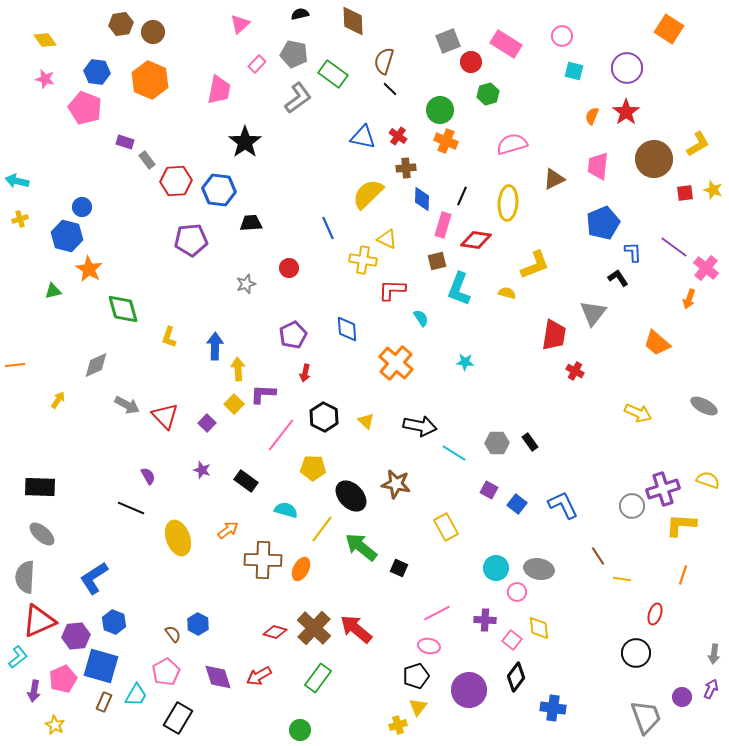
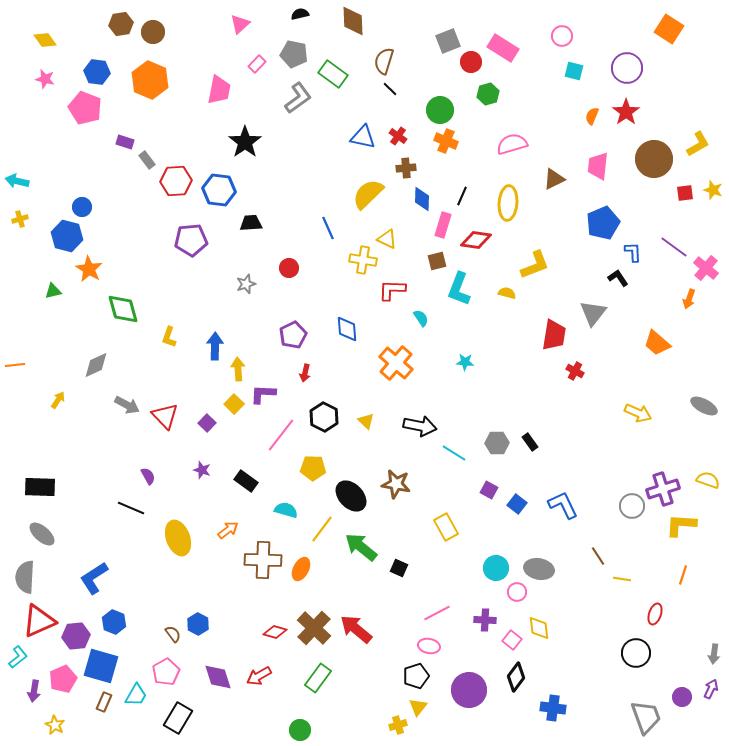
pink rectangle at (506, 44): moved 3 px left, 4 px down
